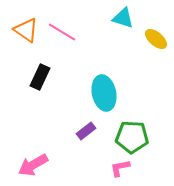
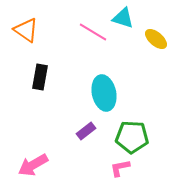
pink line: moved 31 px right
black rectangle: rotated 15 degrees counterclockwise
